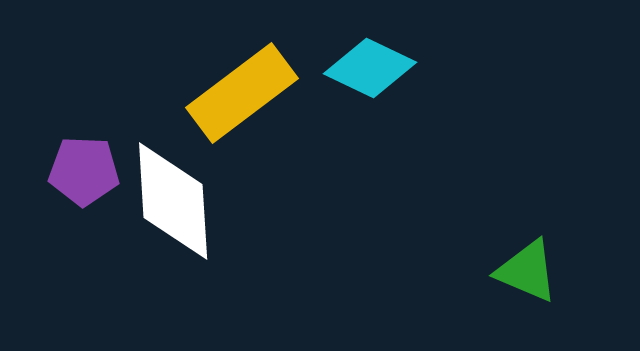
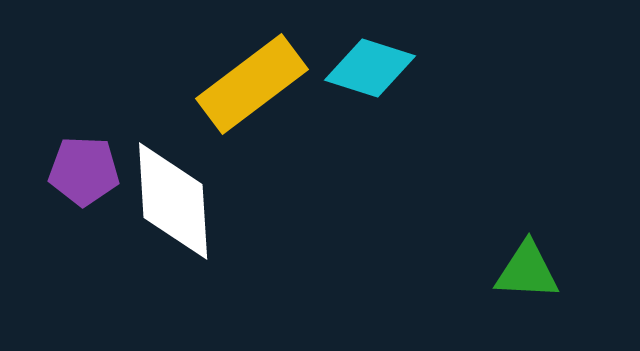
cyan diamond: rotated 8 degrees counterclockwise
yellow rectangle: moved 10 px right, 9 px up
green triangle: rotated 20 degrees counterclockwise
